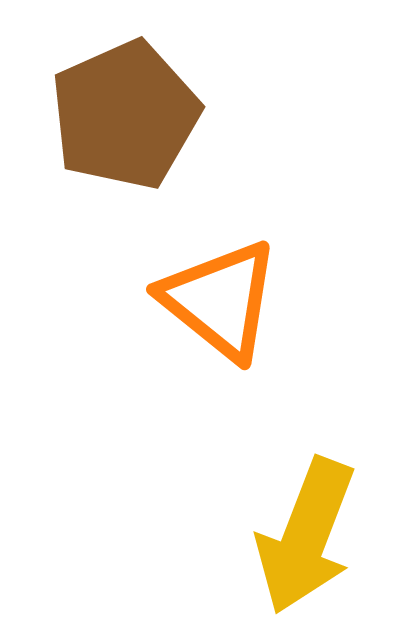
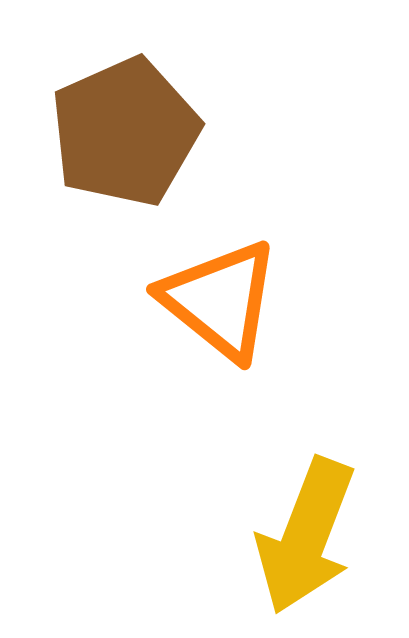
brown pentagon: moved 17 px down
